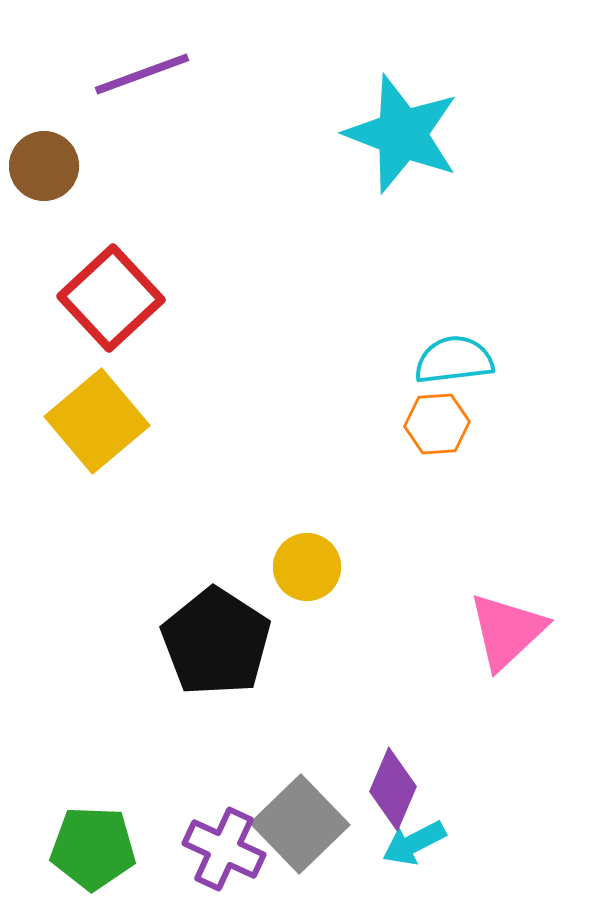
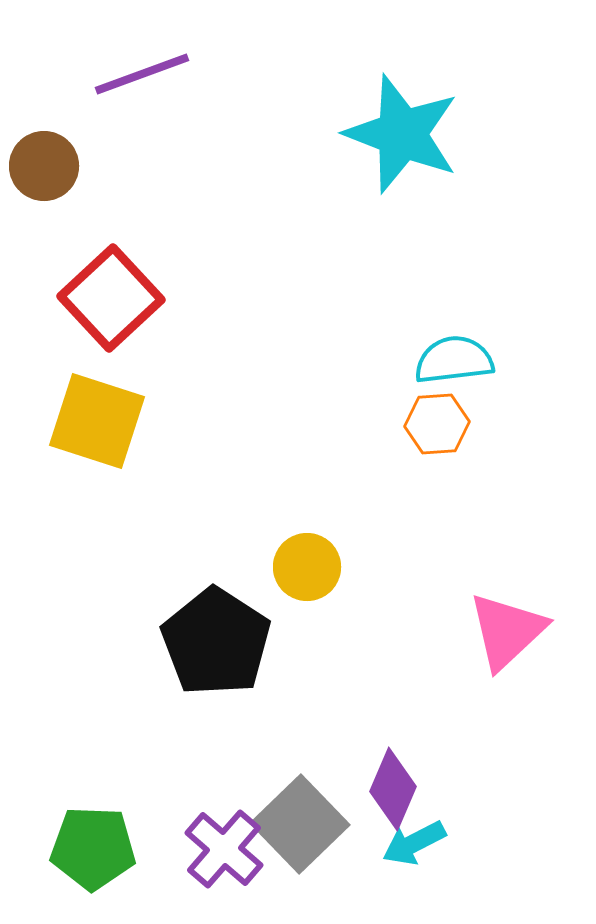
yellow square: rotated 32 degrees counterclockwise
purple cross: rotated 16 degrees clockwise
